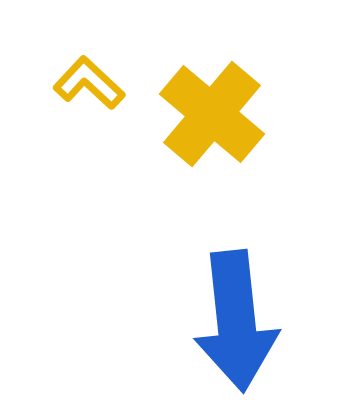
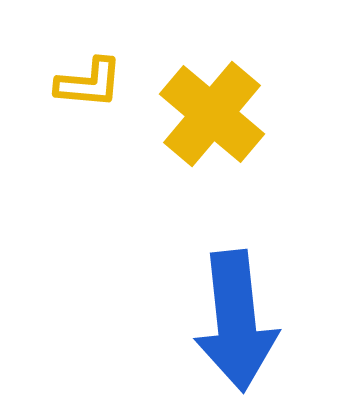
yellow L-shape: rotated 142 degrees clockwise
